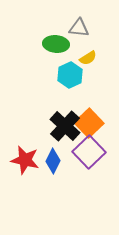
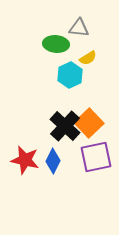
purple square: moved 7 px right, 5 px down; rotated 32 degrees clockwise
